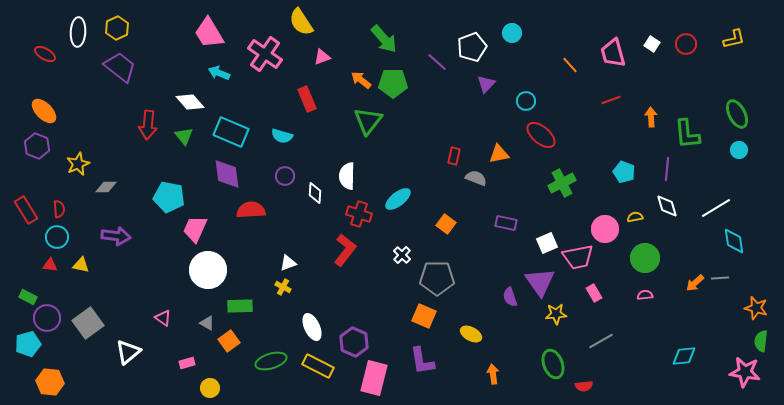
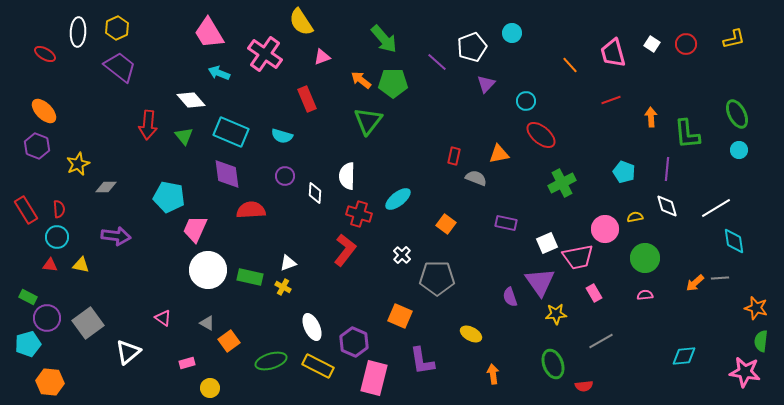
white diamond at (190, 102): moved 1 px right, 2 px up
green rectangle at (240, 306): moved 10 px right, 29 px up; rotated 15 degrees clockwise
orange square at (424, 316): moved 24 px left
